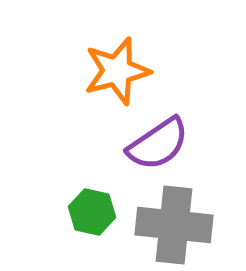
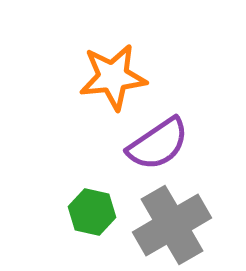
orange star: moved 4 px left, 6 px down; rotated 8 degrees clockwise
gray cross: moved 2 px left; rotated 36 degrees counterclockwise
